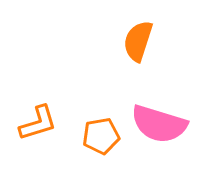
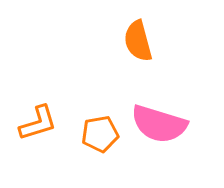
orange semicircle: rotated 33 degrees counterclockwise
orange pentagon: moved 1 px left, 2 px up
